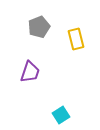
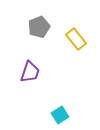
yellow rectangle: rotated 25 degrees counterclockwise
cyan square: moved 1 px left
